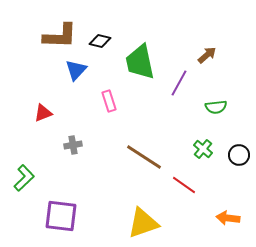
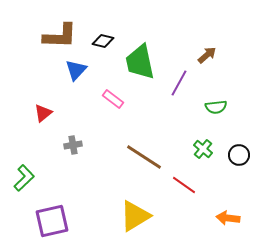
black diamond: moved 3 px right
pink rectangle: moved 4 px right, 2 px up; rotated 35 degrees counterclockwise
red triangle: rotated 18 degrees counterclockwise
purple square: moved 9 px left, 5 px down; rotated 20 degrees counterclockwise
yellow triangle: moved 8 px left, 7 px up; rotated 12 degrees counterclockwise
